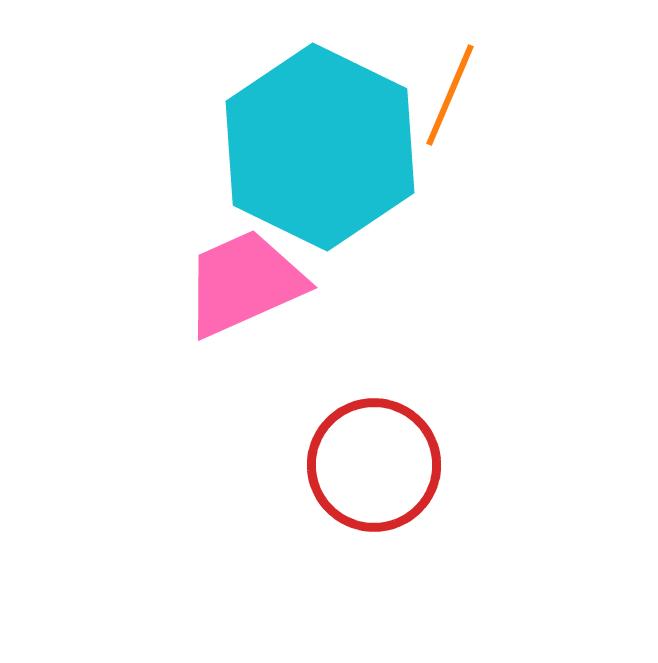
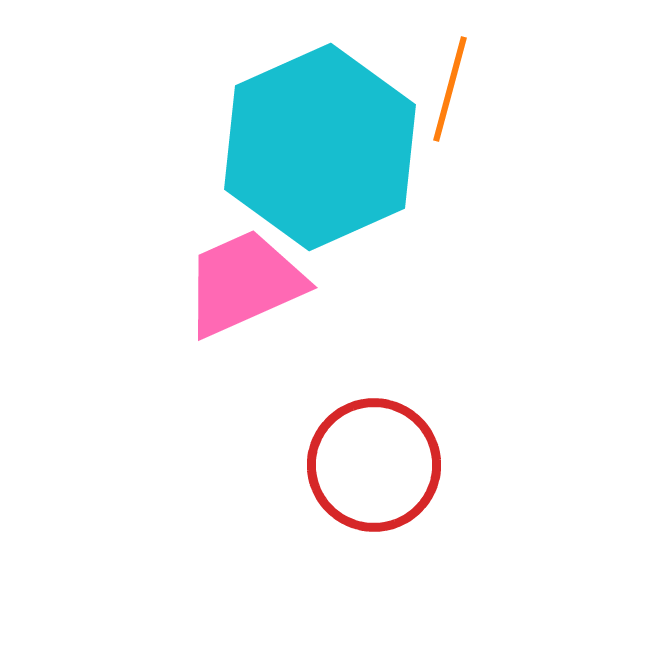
orange line: moved 6 px up; rotated 8 degrees counterclockwise
cyan hexagon: rotated 10 degrees clockwise
